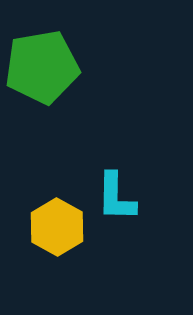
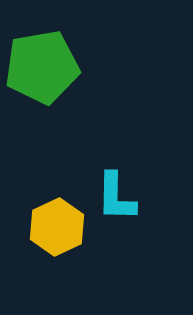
yellow hexagon: rotated 6 degrees clockwise
